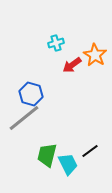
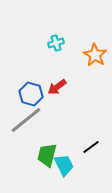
red arrow: moved 15 px left, 22 px down
gray line: moved 2 px right, 2 px down
black line: moved 1 px right, 4 px up
cyan trapezoid: moved 4 px left, 1 px down
